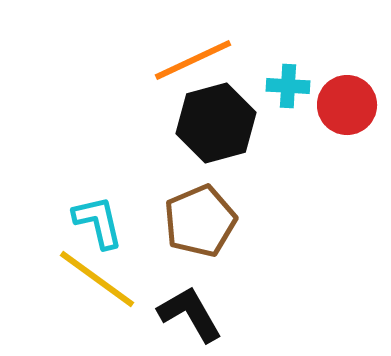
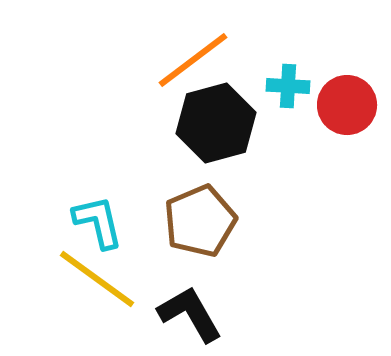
orange line: rotated 12 degrees counterclockwise
